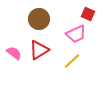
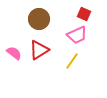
red square: moved 4 px left
pink trapezoid: moved 1 px right, 1 px down
yellow line: rotated 12 degrees counterclockwise
